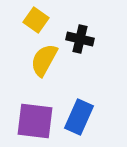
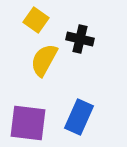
purple square: moved 7 px left, 2 px down
